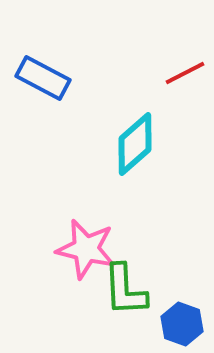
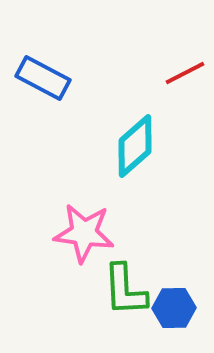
cyan diamond: moved 2 px down
pink star: moved 2 px left, 16 px up; rotated 6 degrees counterclockwise
blue hexagon: moved 8 px left, 16 px up; rotated 21 degrees counterclockwise
